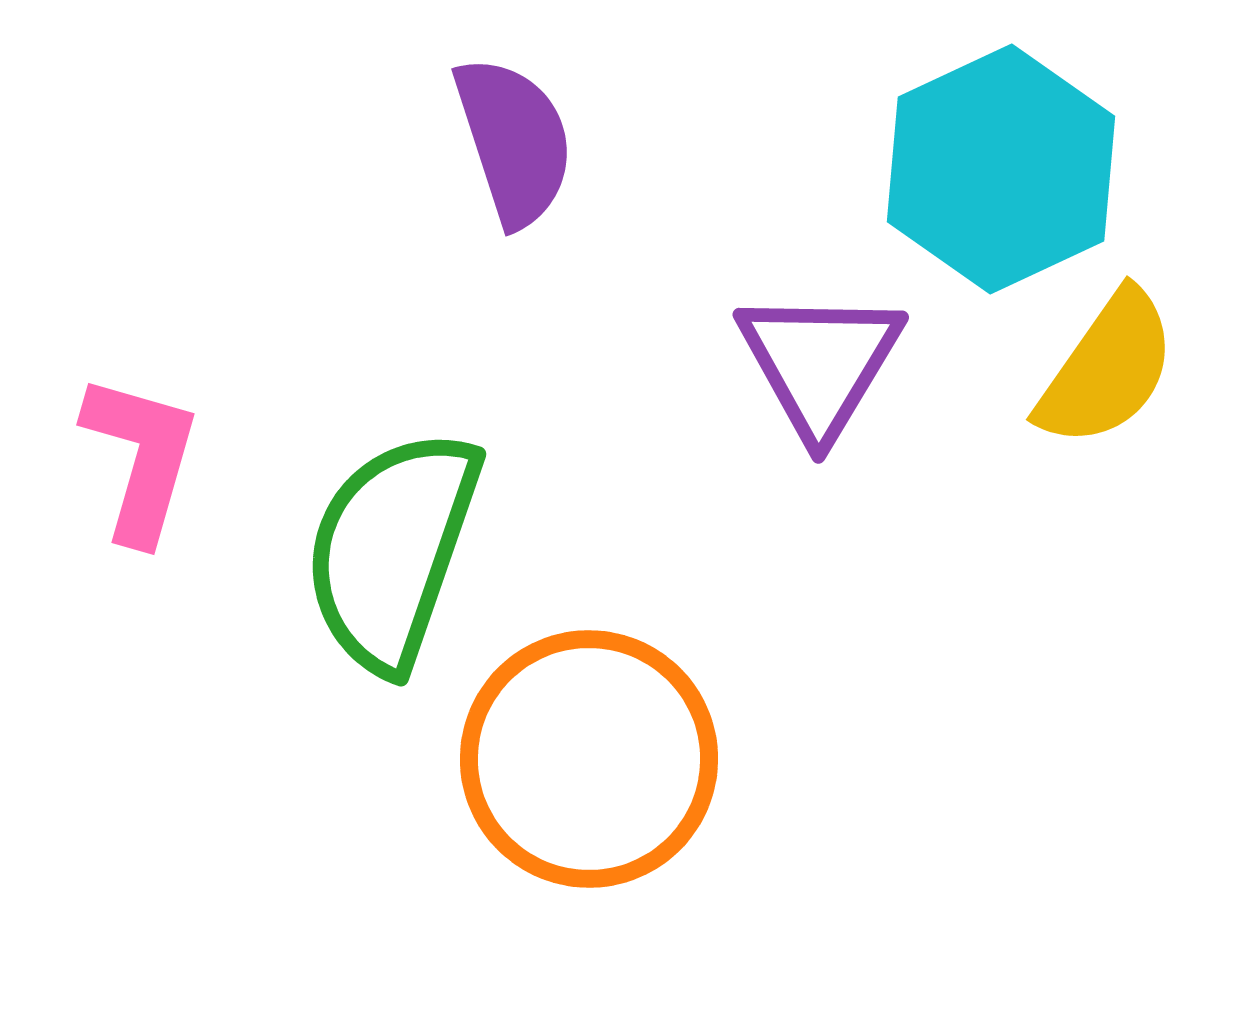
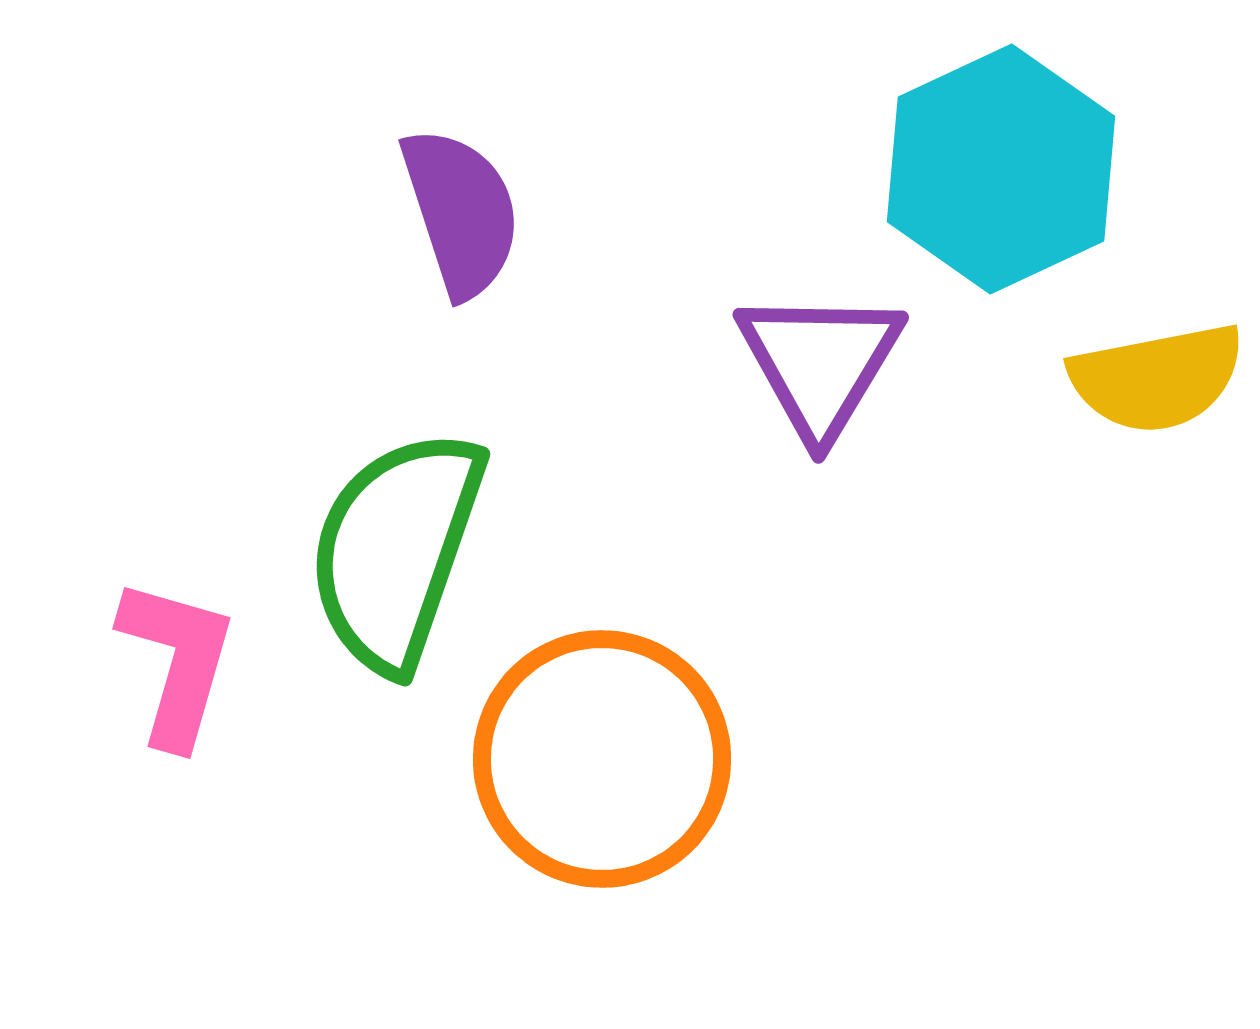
purple semicircle: moved 53 px left, 71 px down
yellow semicircle: moved 50 px right, 9 px down; rotated 44 degrees clockwise
pink L-shape: moved 36 px right, 204 px down
green semicircle: moved 4 px right
orange circle: moved 13 px right
